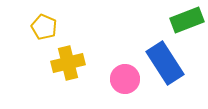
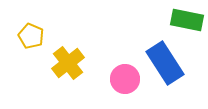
green rectangle: rotated 32 degrees clockwise
yellow pentagon: moved 13 px left, 9 px down
yellow cross: rotated 24 degrees counterclockwise
